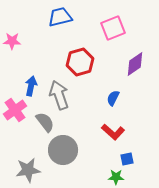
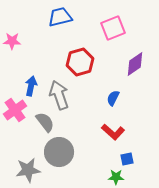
gray circle: moved 4 px left, 2 px down
